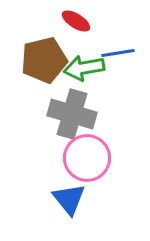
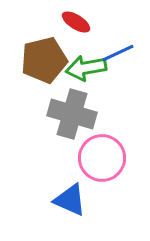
red ellipse: moved 1 px down
blue line: rotated 16 degrees counterclockwise
green arrow: moved 2 px right
pink circle: moved 15 px right
blue triangle: moved 1 px right, 1 px down; rotated 27 degrees counterclockwise
